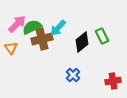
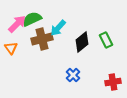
green semicircle: moved 8 px up
green rectangle: moved 4 px right, 4 px down
red cross: moved 1 px down
